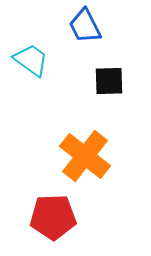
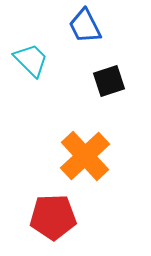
cyan trapezoid: rotated 9 degrees clockwise
black square: rotated 16 degrees counterclockwise
orange cross: rotated 9 degrees clockwise
